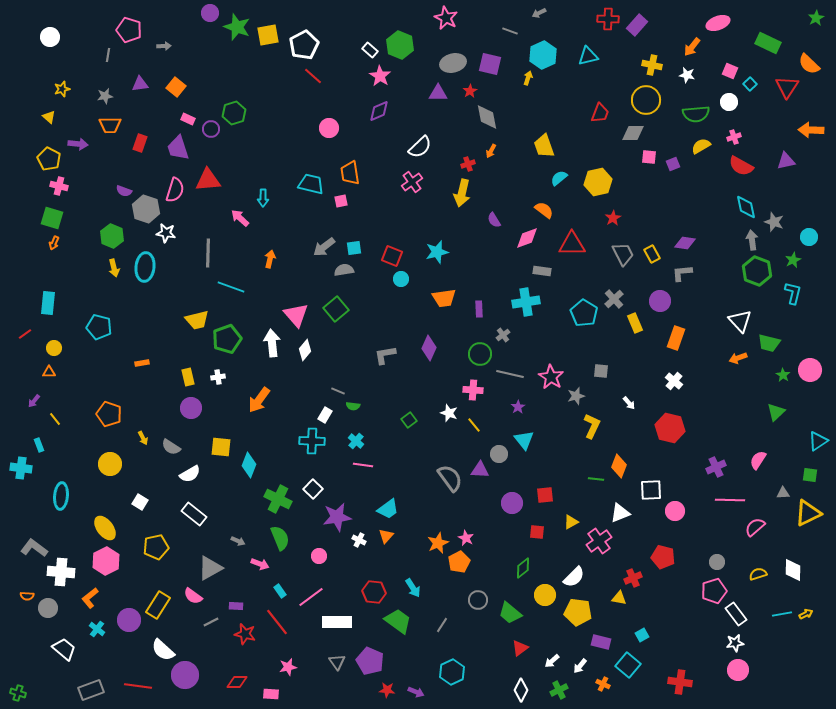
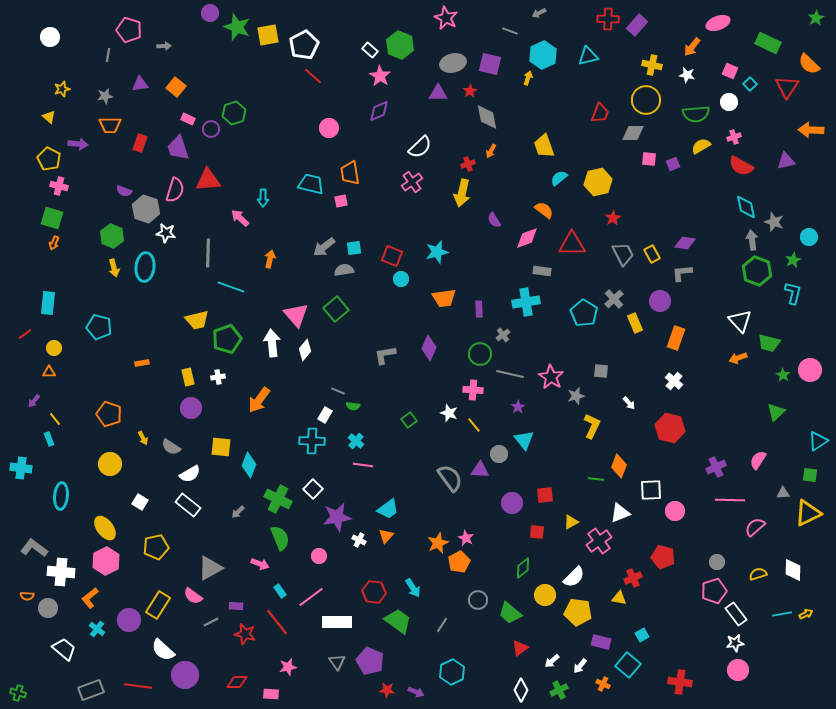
pink square at (649, 157): moved 2 px down
cyan rectangle at (39, 445): moved 10 px right, 6 px up
white rectangle at (194, 514): moved 6 px left, 9 px up
gray arrow at (238, 541): moved 29 px up; rotated 112 degrees clockwise
